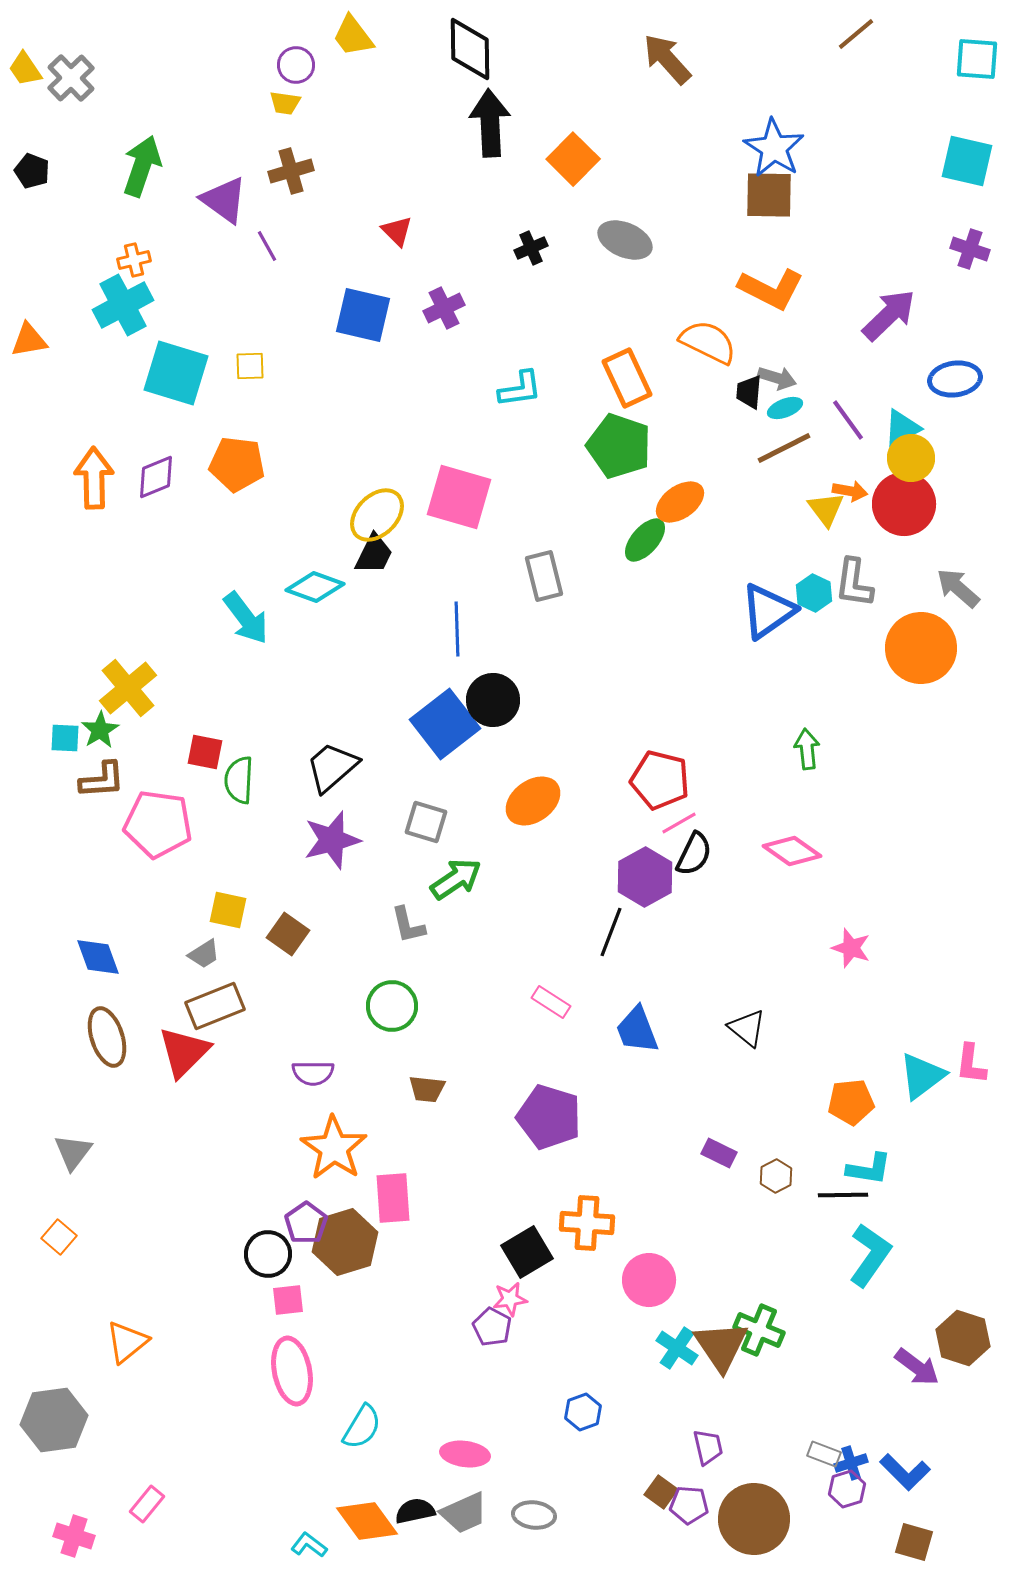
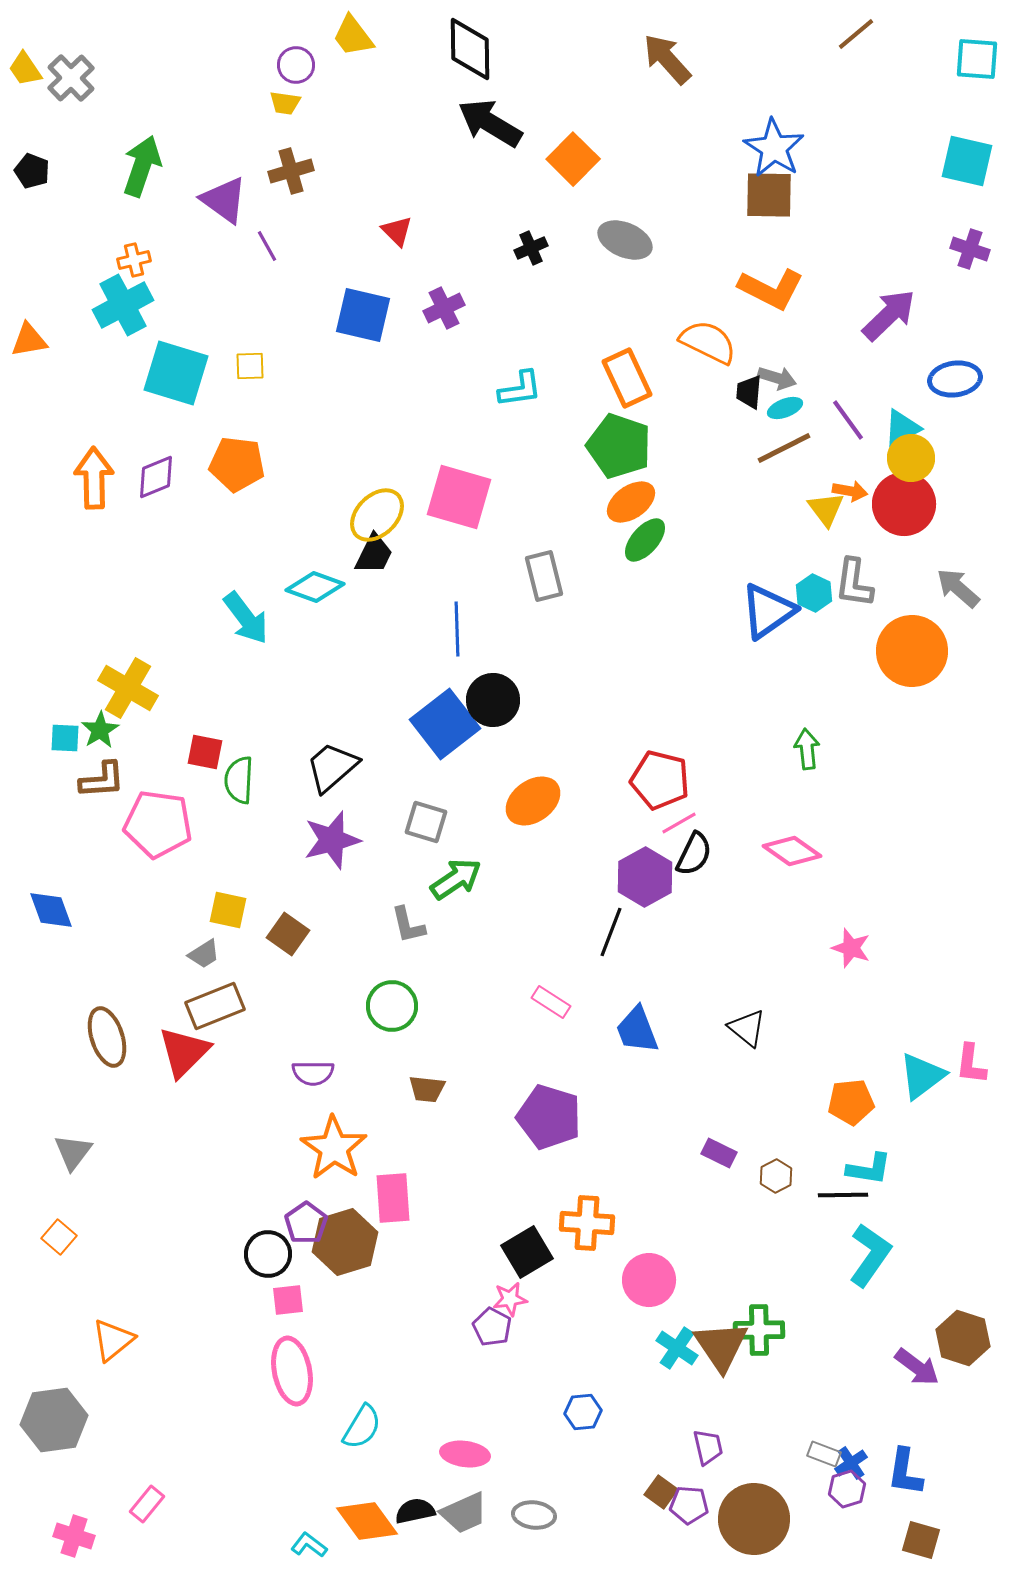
black arrow at (490, 123): rotated 56 degrees counterclockwise
orange ellipse at (680, 502): moved 49 px left
orange circle at (921, 648): moved 9 px left, 3 px down
yellow cross at (128, 688): rotated 20 degrees counterclockwise
blue diamond at (98, 957): moved 47 px left, 47 px up
green cross at (759, 1330): rotated 24 degrees counterclockwise
orange triangle at (127, 1342): moved 14 px left, 2 px up
blue hexagon at (583, 1412): rotated 15 degrees clockwise
blue cross at (851, 1463): rotated 16 degrees counterclockwise
blue L-shape at (905, 1472): rotated 54 degrees clockwise
brown square at (914, 1542): moved 7 px right, 2 px up
